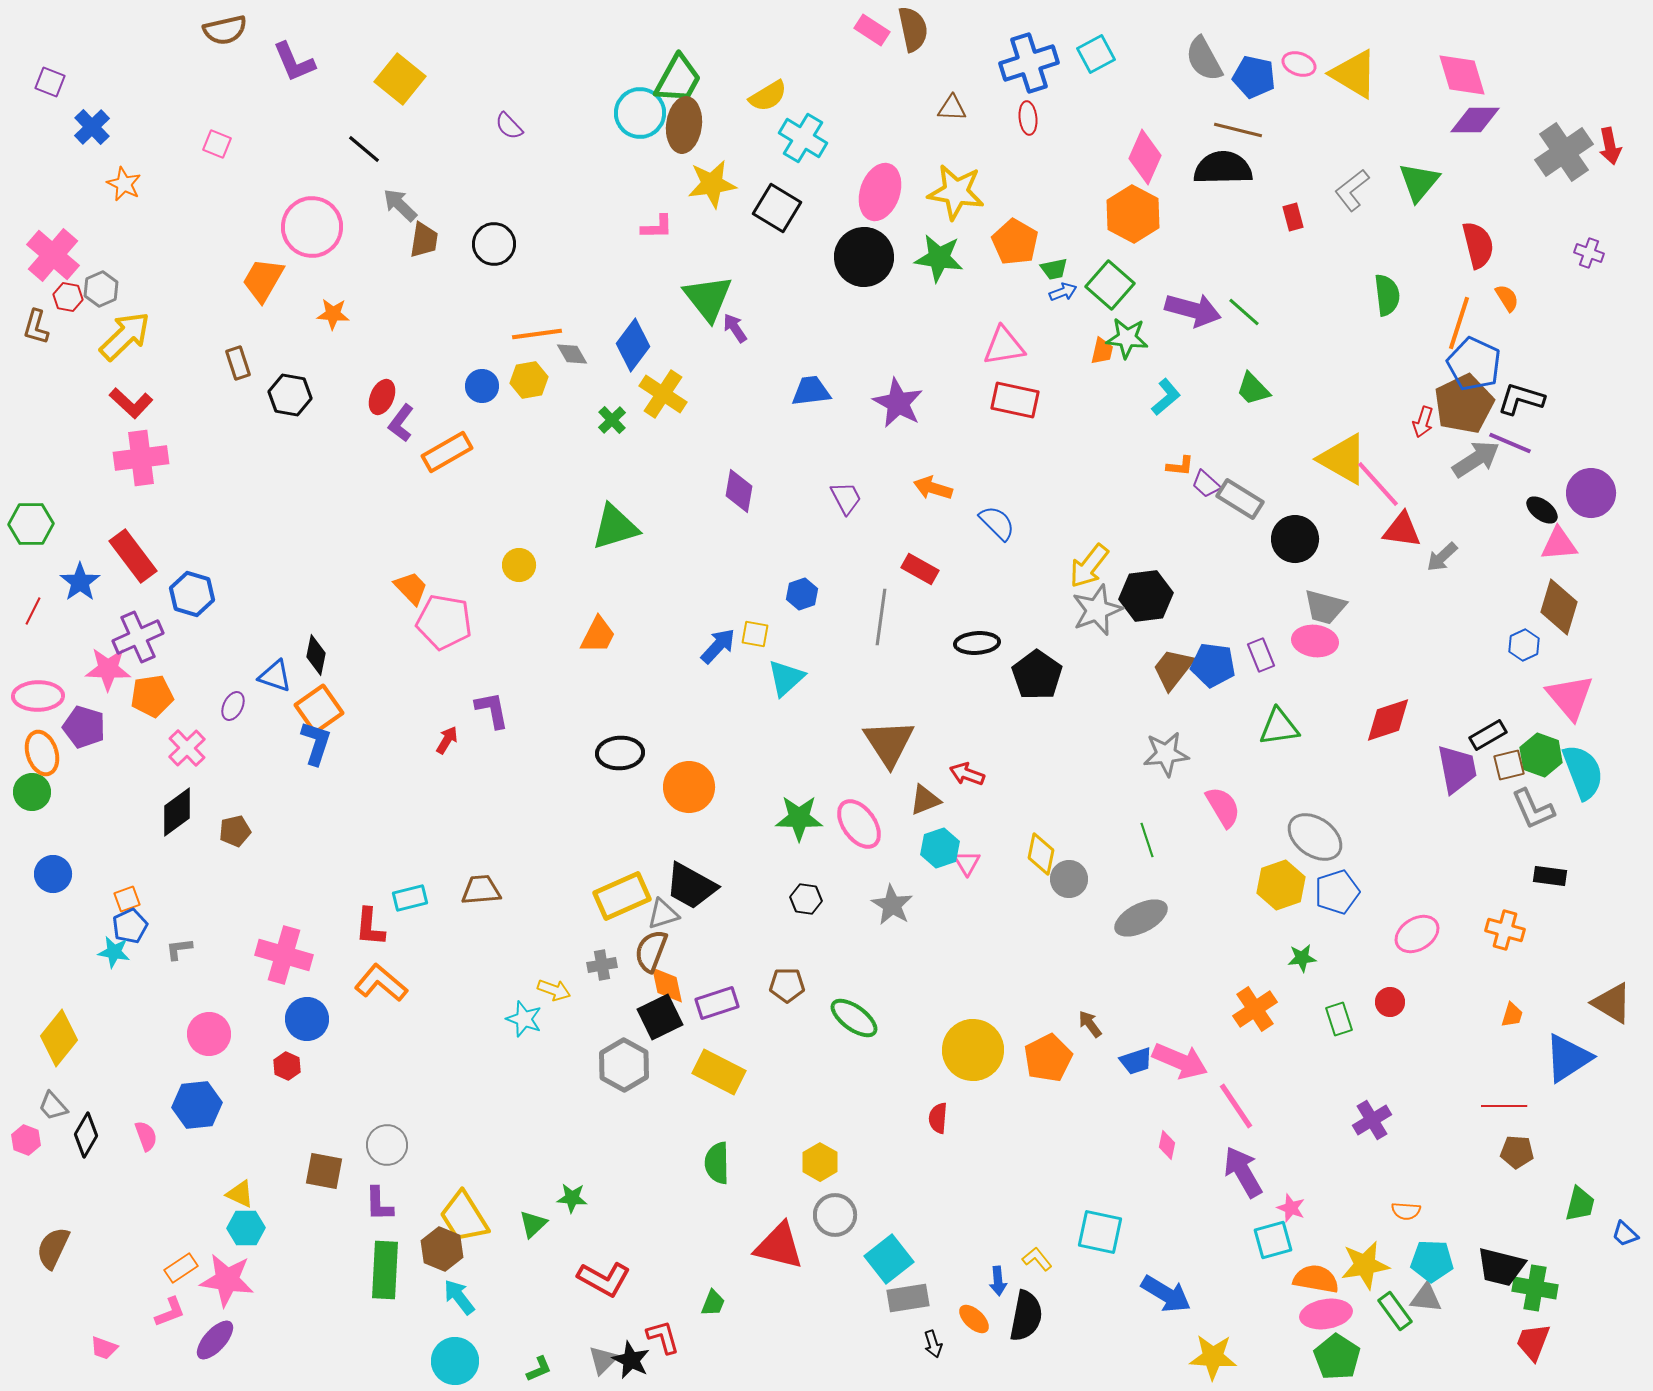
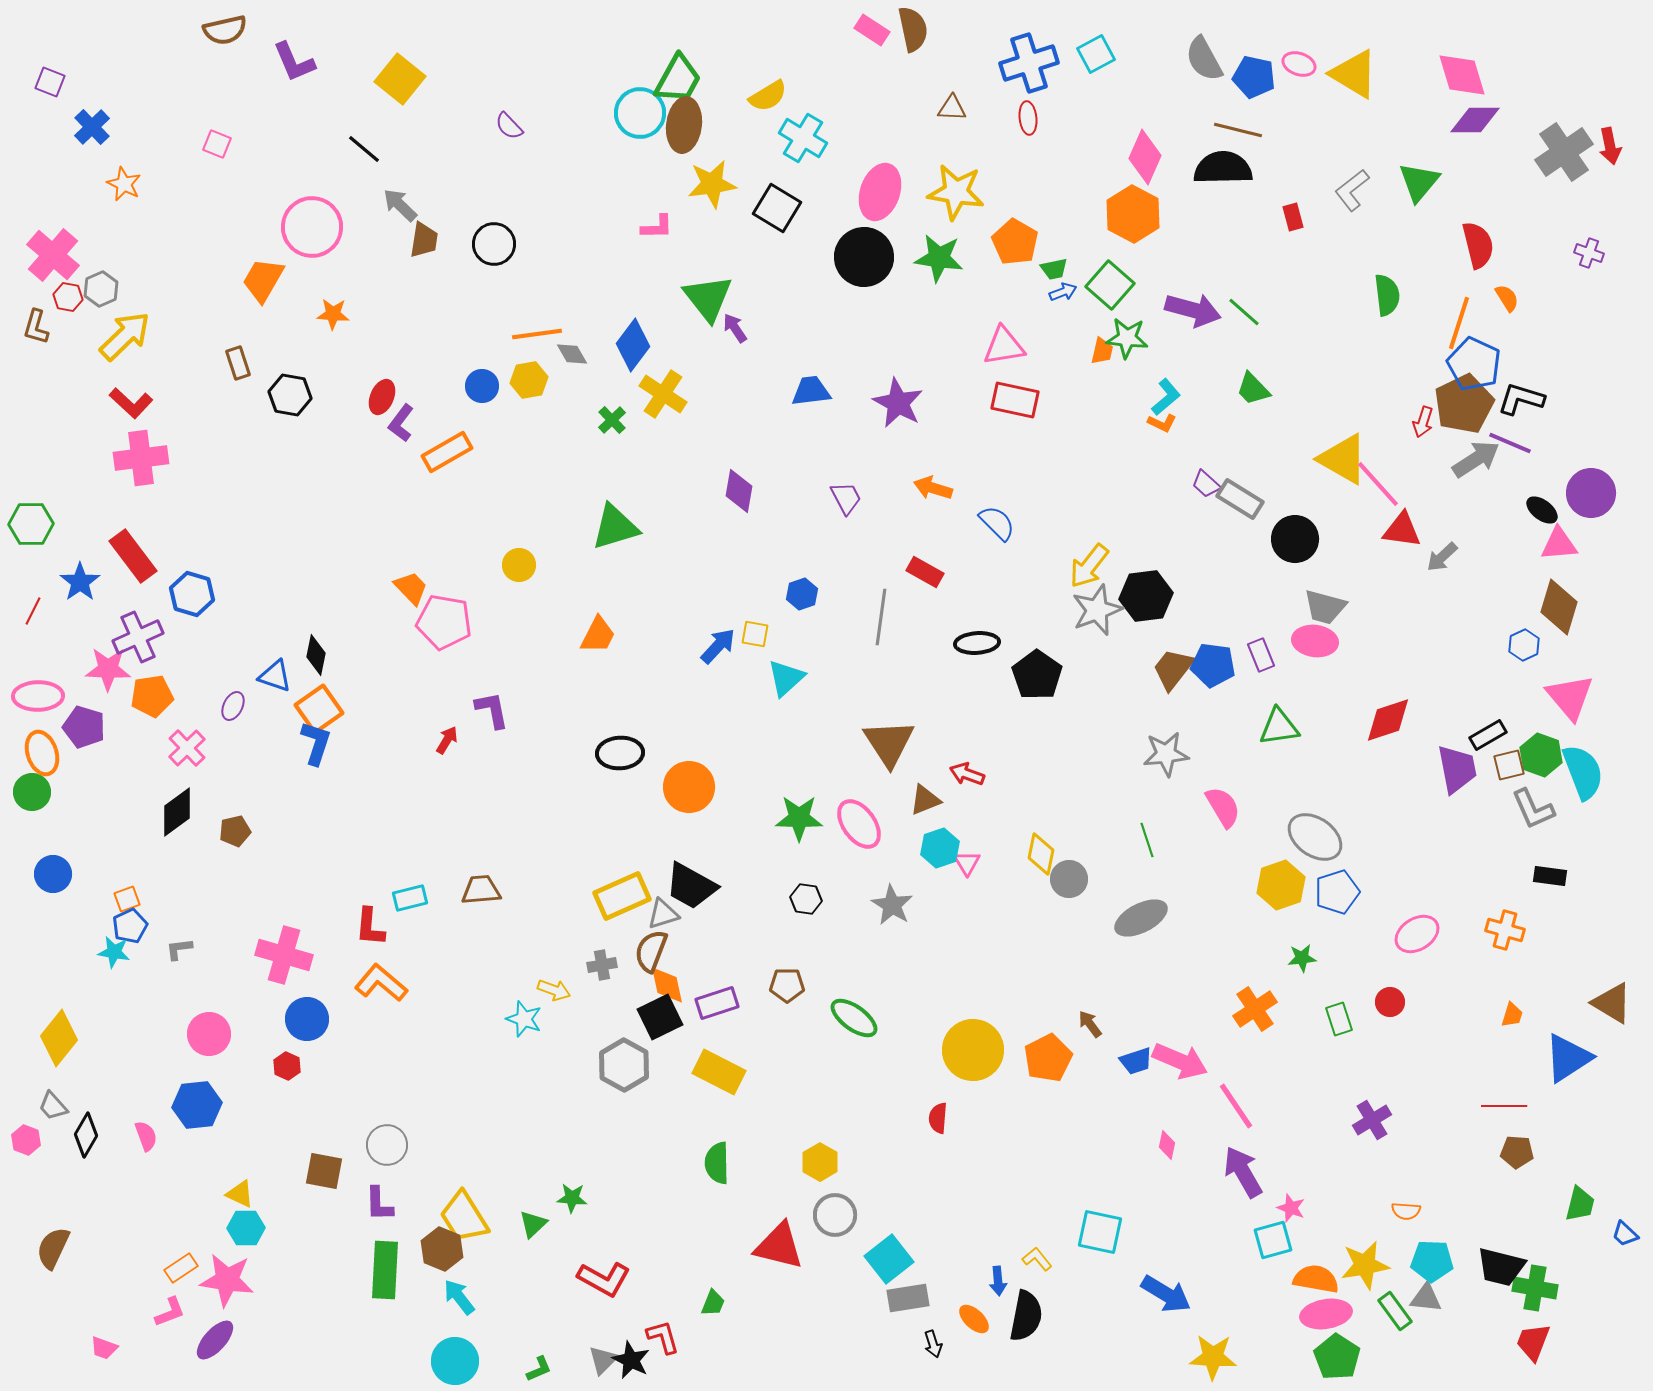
orange L-shape at (1180, 466): moved 18 px left, 43 px up; rotated 20 degrees clockwise
red rectangle at (920, 569): moved 5 px right, 3 px down
